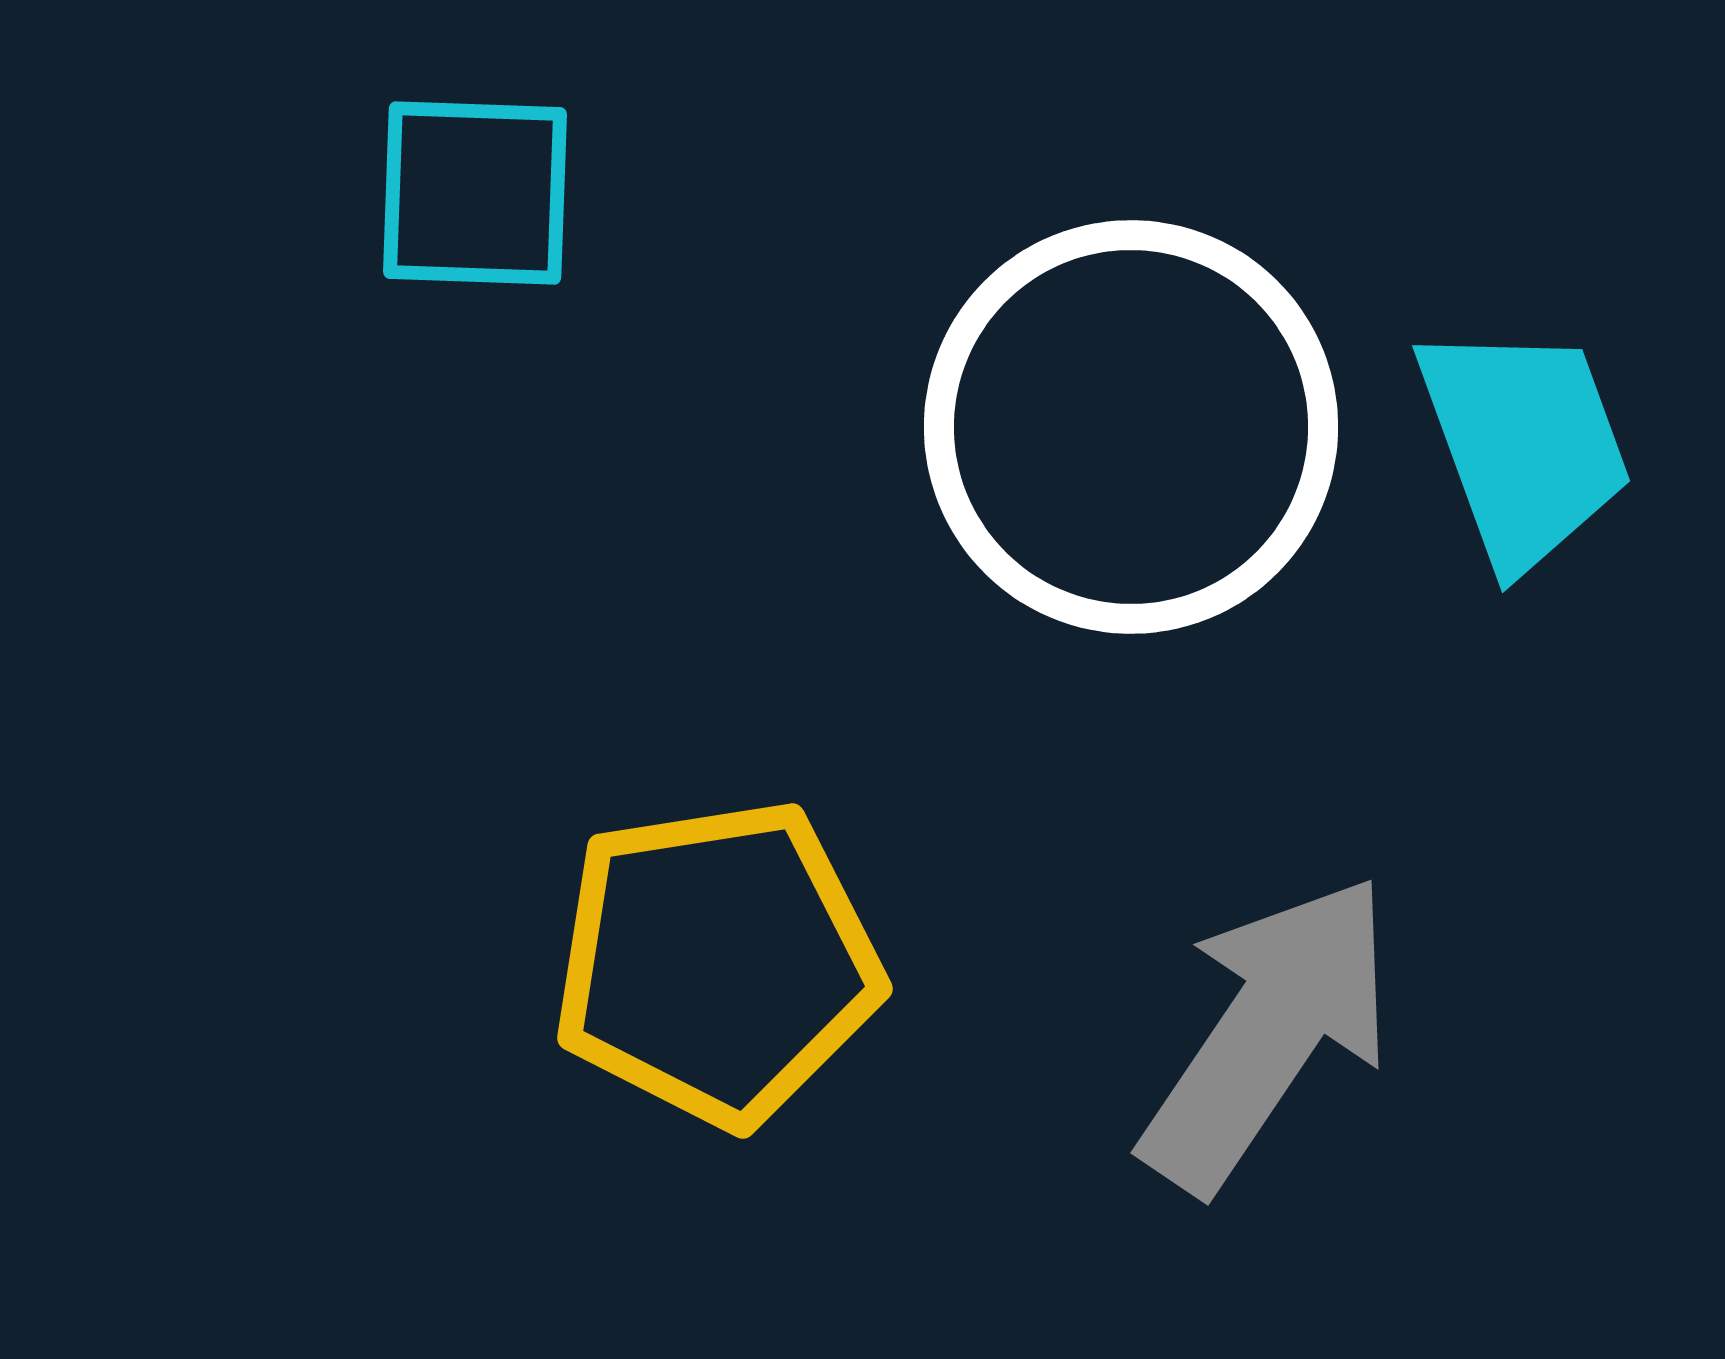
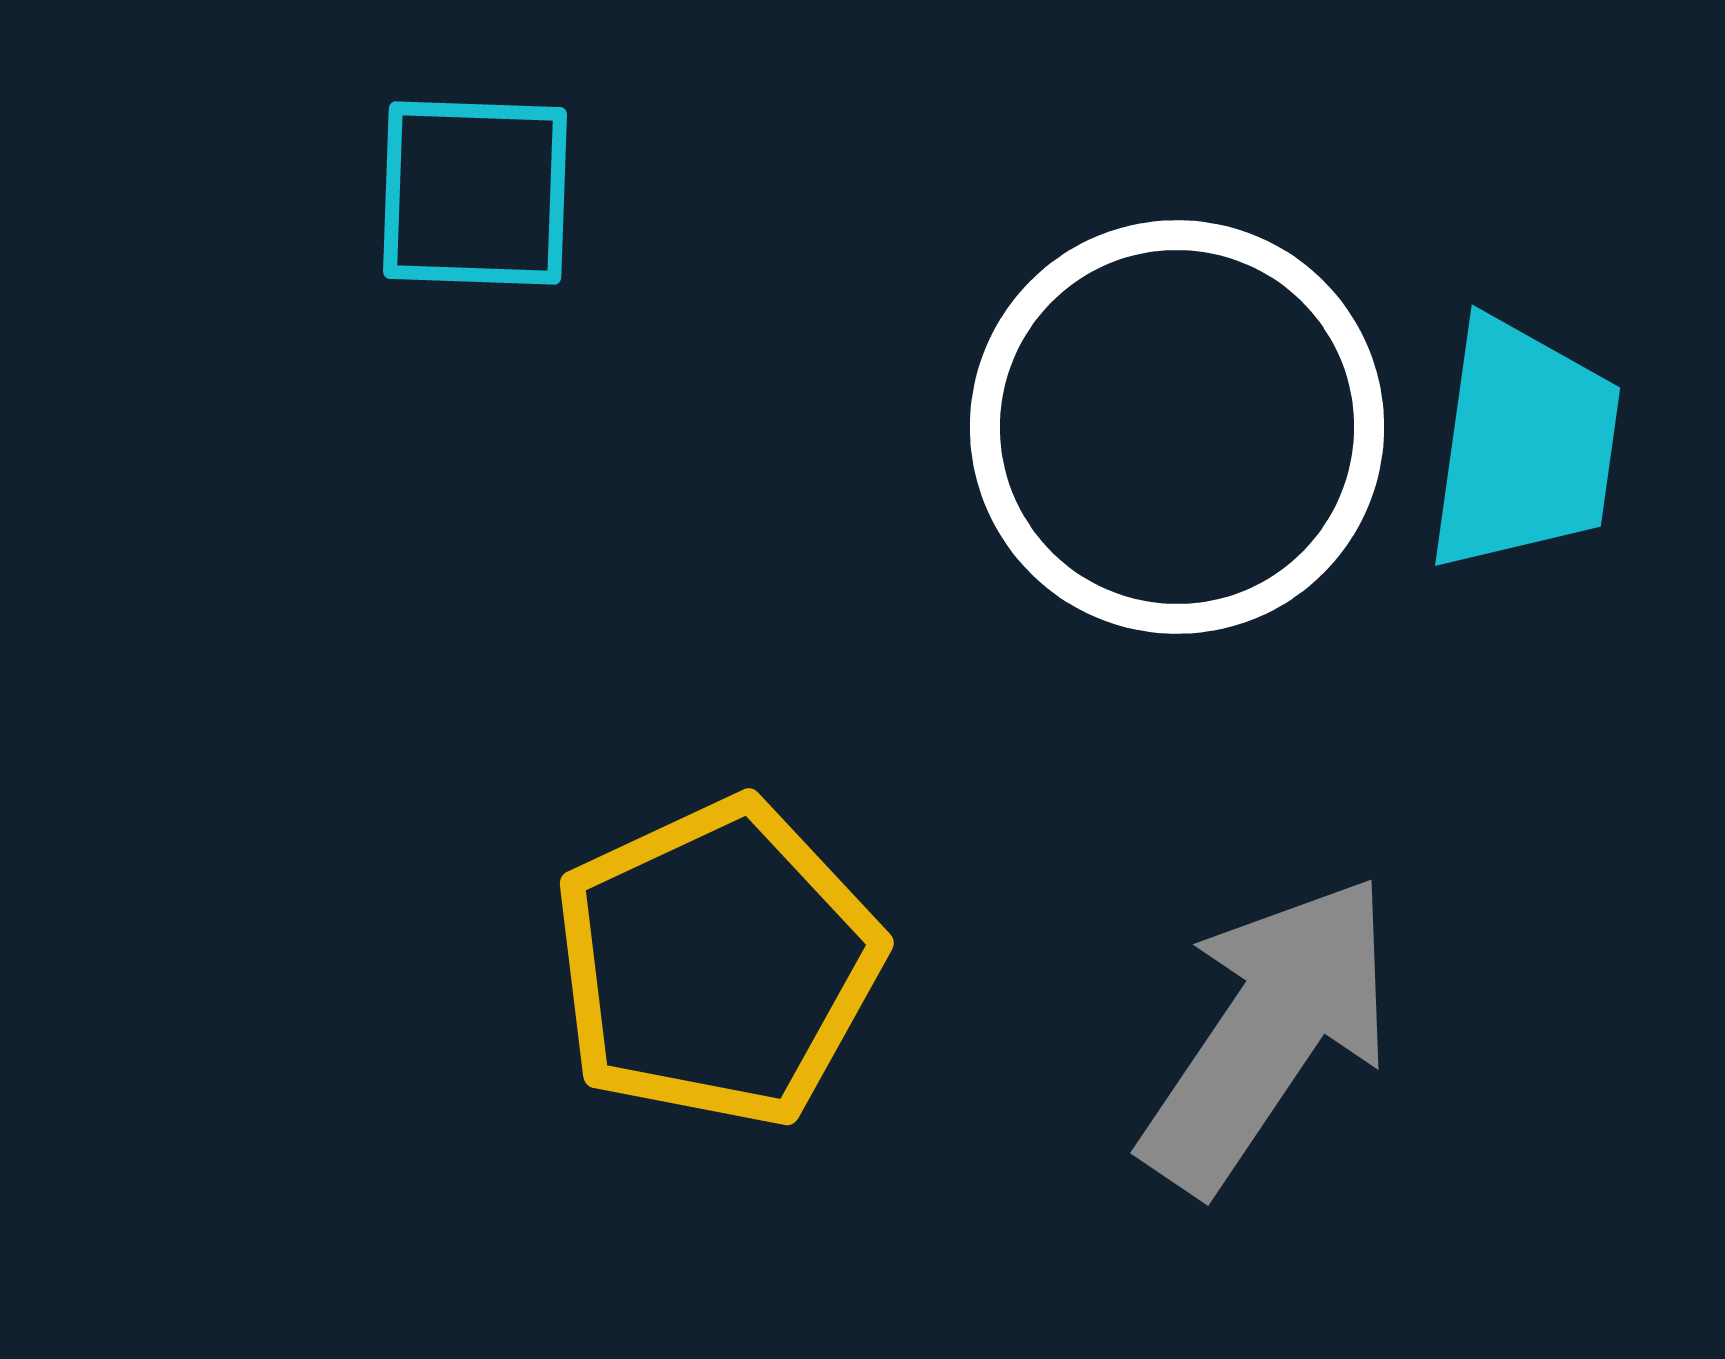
white circle: moved 46 px right
cyan trapezoid: rotated 28 degrees clockwise
yellow pentagon: rotated 16 degrees counterclockwise
